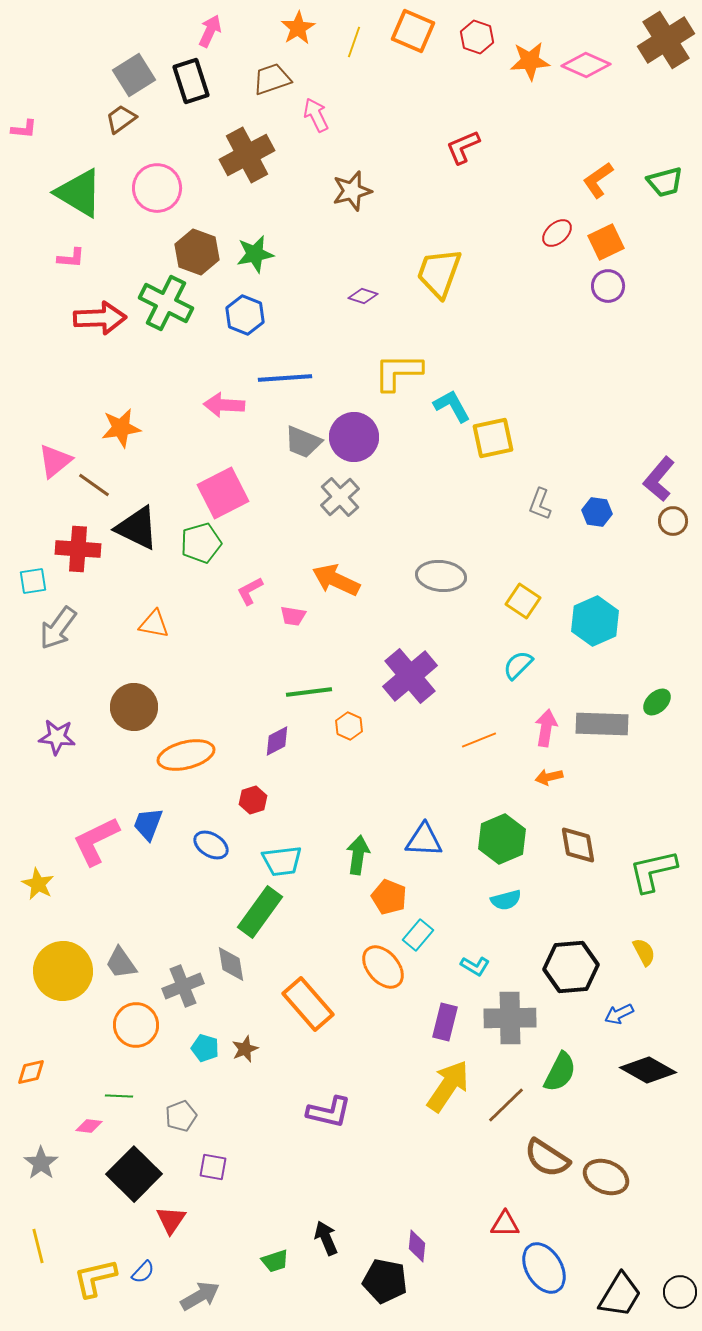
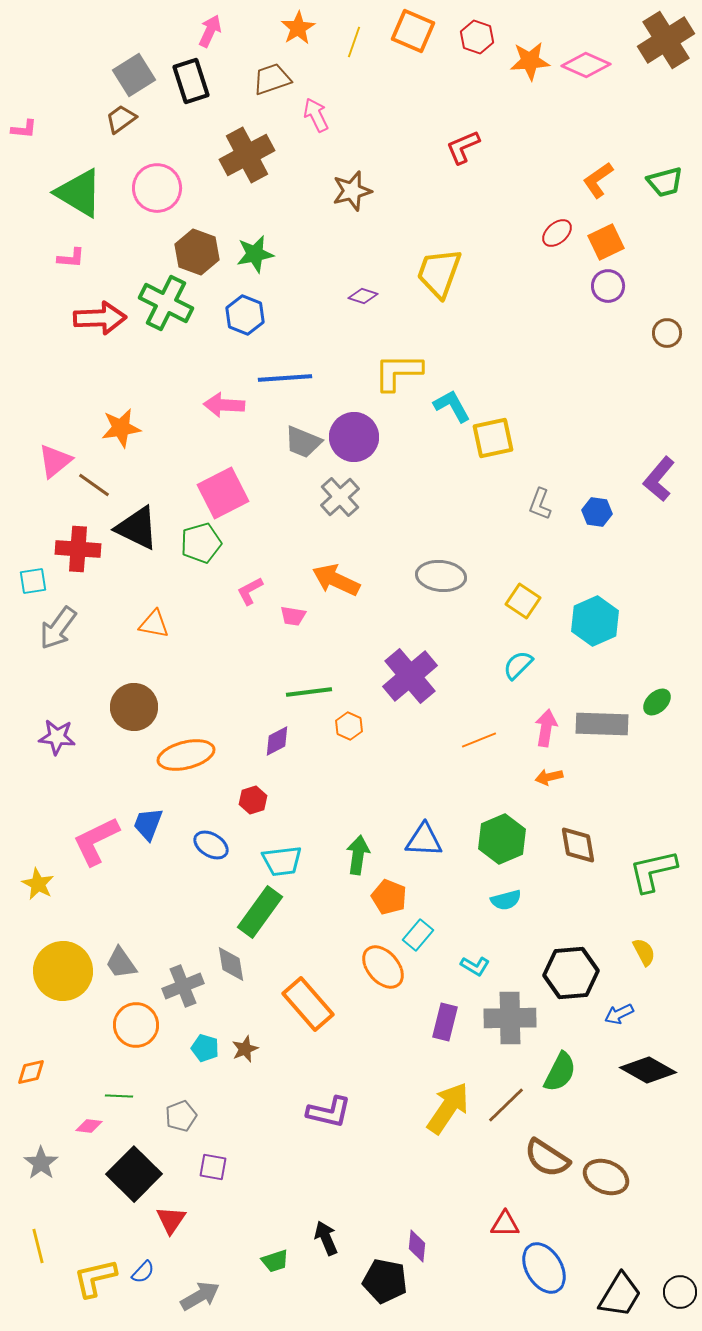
brown circle at (673, 521): moved 6 px left, 188 px up
black hexagon at (571, 967): moved 6 px down
yellow arrow at (448, 1086): moved 22 px down
